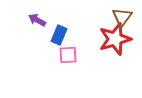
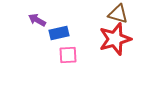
brown triangle: moved 4 px left, 3 px up; rotated 50 degrees counterclockwise
blue rectangle: moved 2 px up; rotated 54 degrees clockwise
